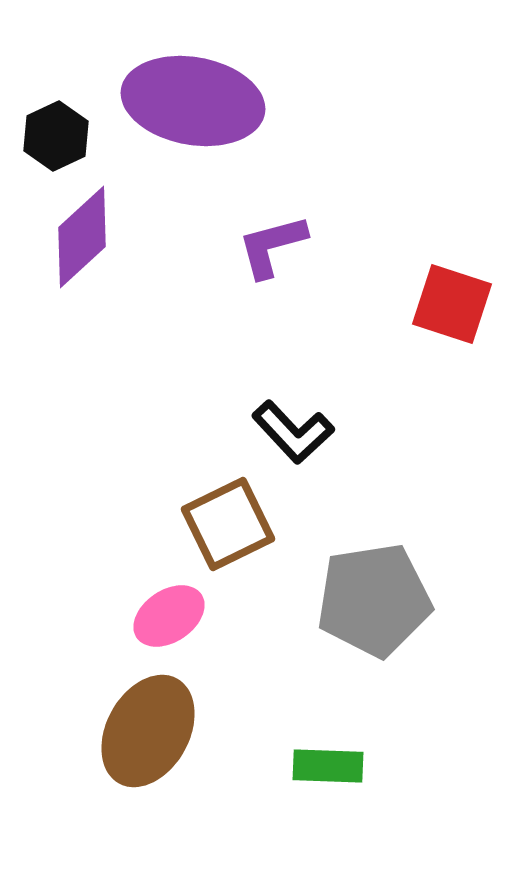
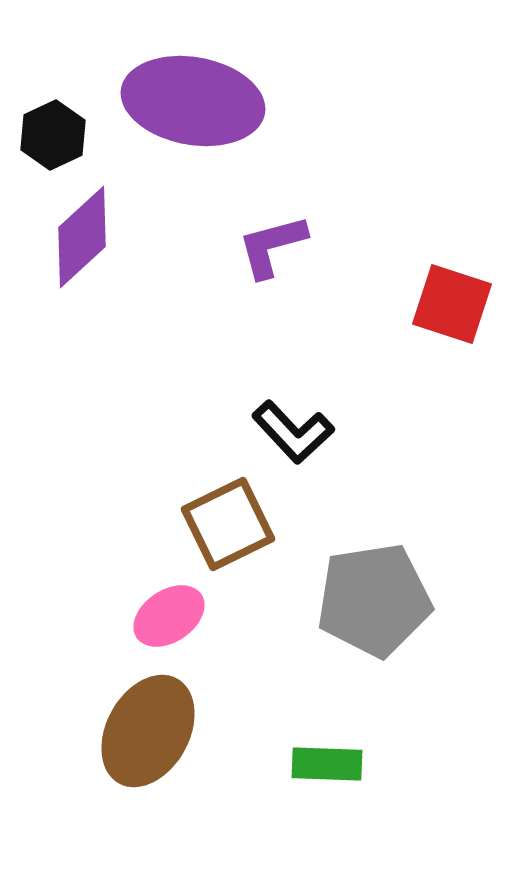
black hexagon: moved 3 px left, 1 px up
green rectangle: moved 1 px left, 2 px up
